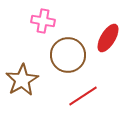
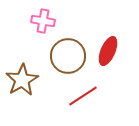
red ellipse: moved 13 px down; rotated 8 degrees counterclockwise
brown circle: moved 1 px down
